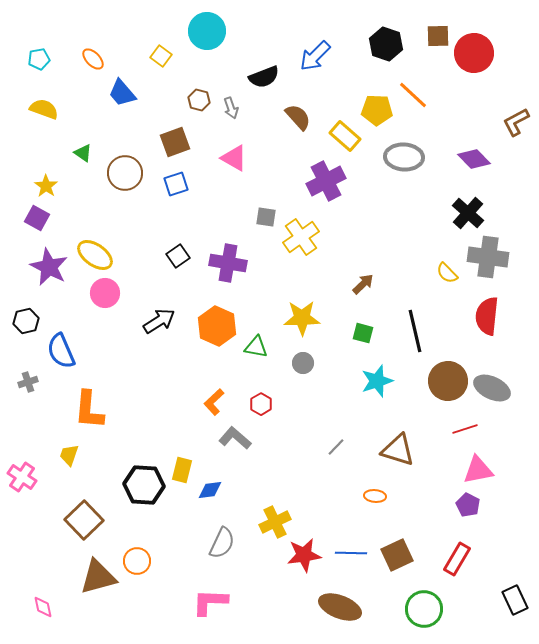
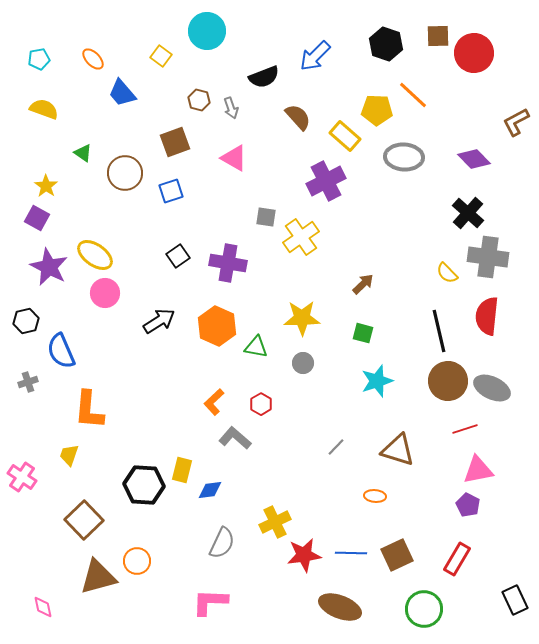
blue square at (176, 184): moved 5 px left, 7 px down
black line at (415, 331): moved 24 px right
